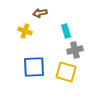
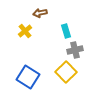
yellow cross: rotated 32 degrees clockwise
blue square: moved 6 px left, 10 px down; rotated 35 degrees clockwise
yellow square: rotated 30 degrees clockwise
